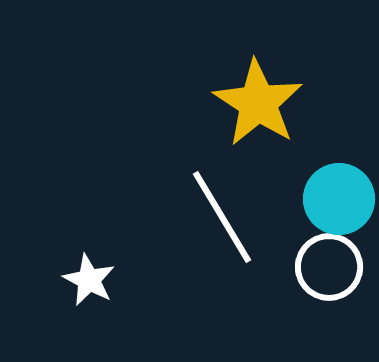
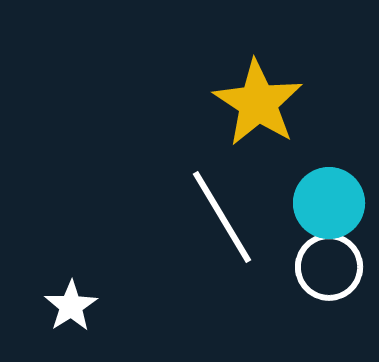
cyan circle: moved 10 px left, 4 px down
white star: moved 18 px left, 26 px down; rotated 12 degrees clockwise
